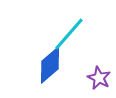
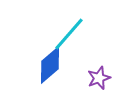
purple star: rotated 25 degrees clockwise
